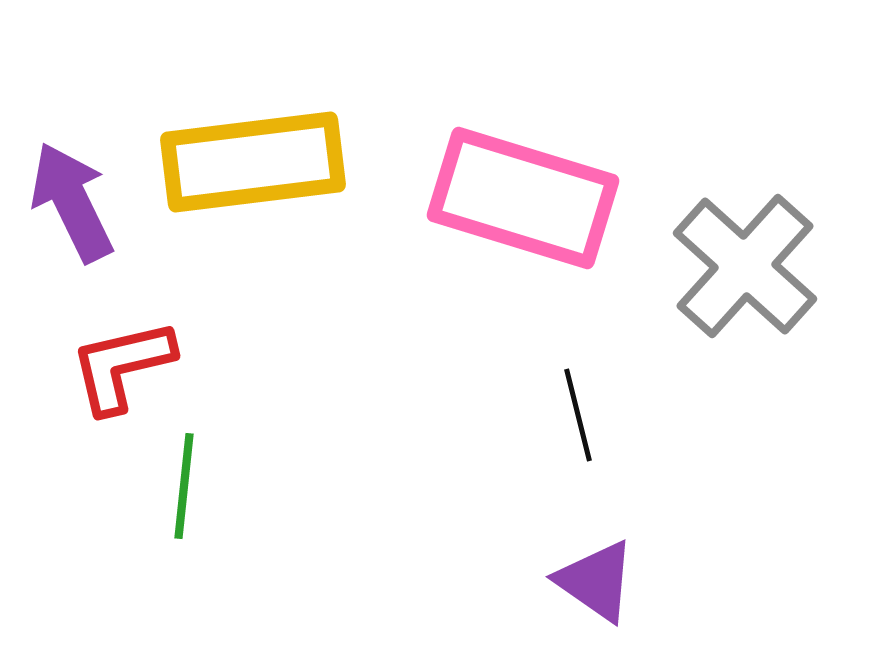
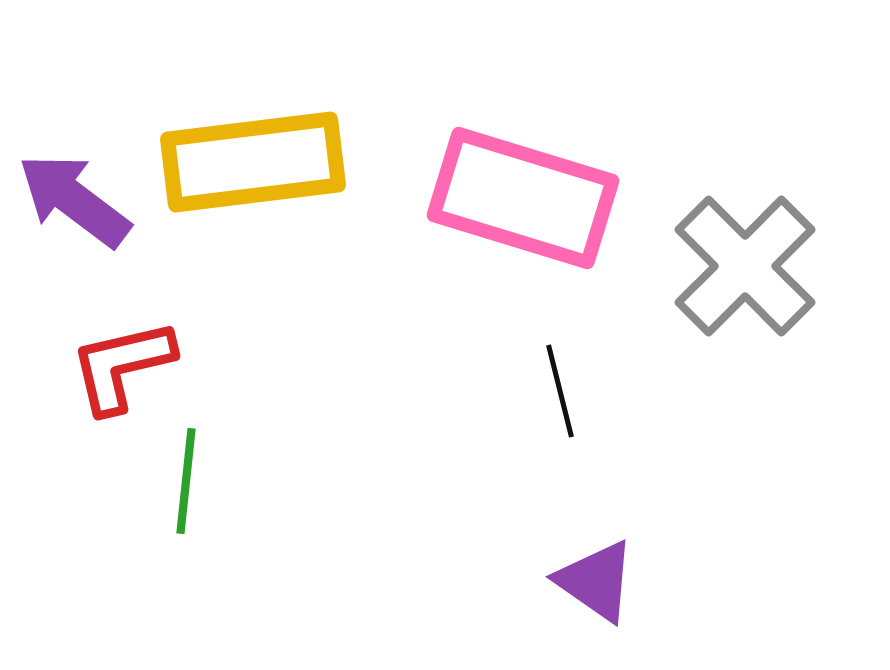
purple arrow: moved 2 px right, 2 px up; rotated 27 degrees counterclockwise
gray cross: rotated 3 degrees clockwise
black line: moved 18 px left, 24 px up
green line: moved 2 px right, 5 px up
